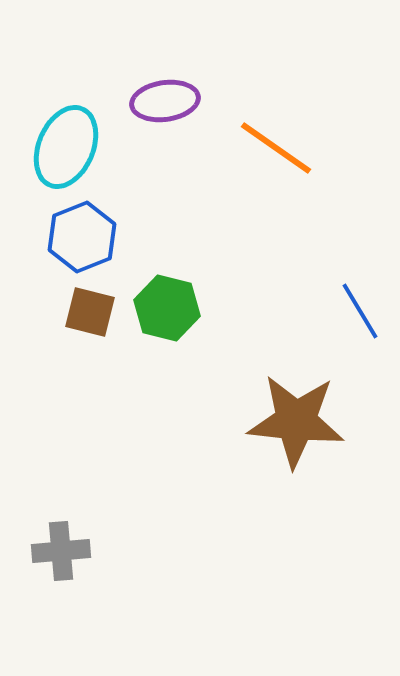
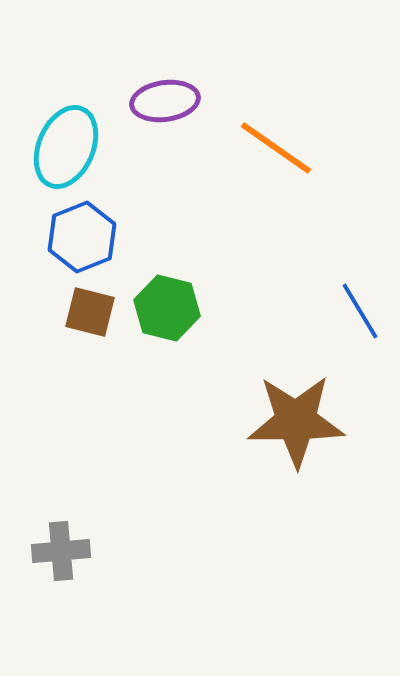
brown star: rotated 6 degrees counterclockwise
